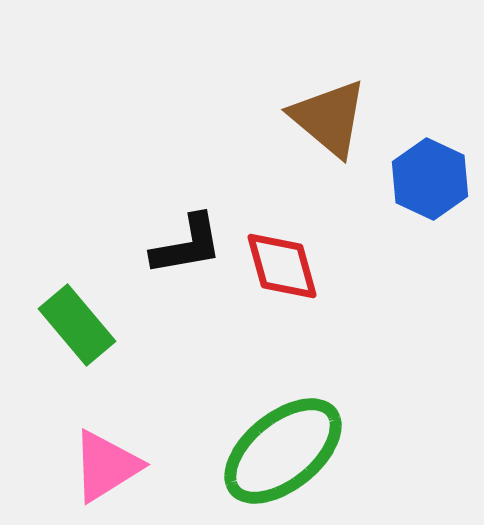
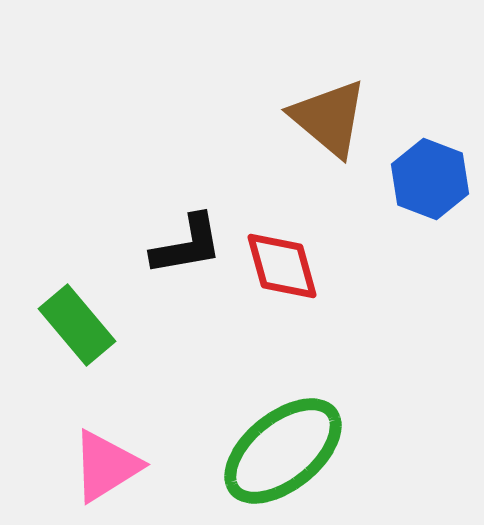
blue hexagon: rotated 4 degrees counterclockwise
